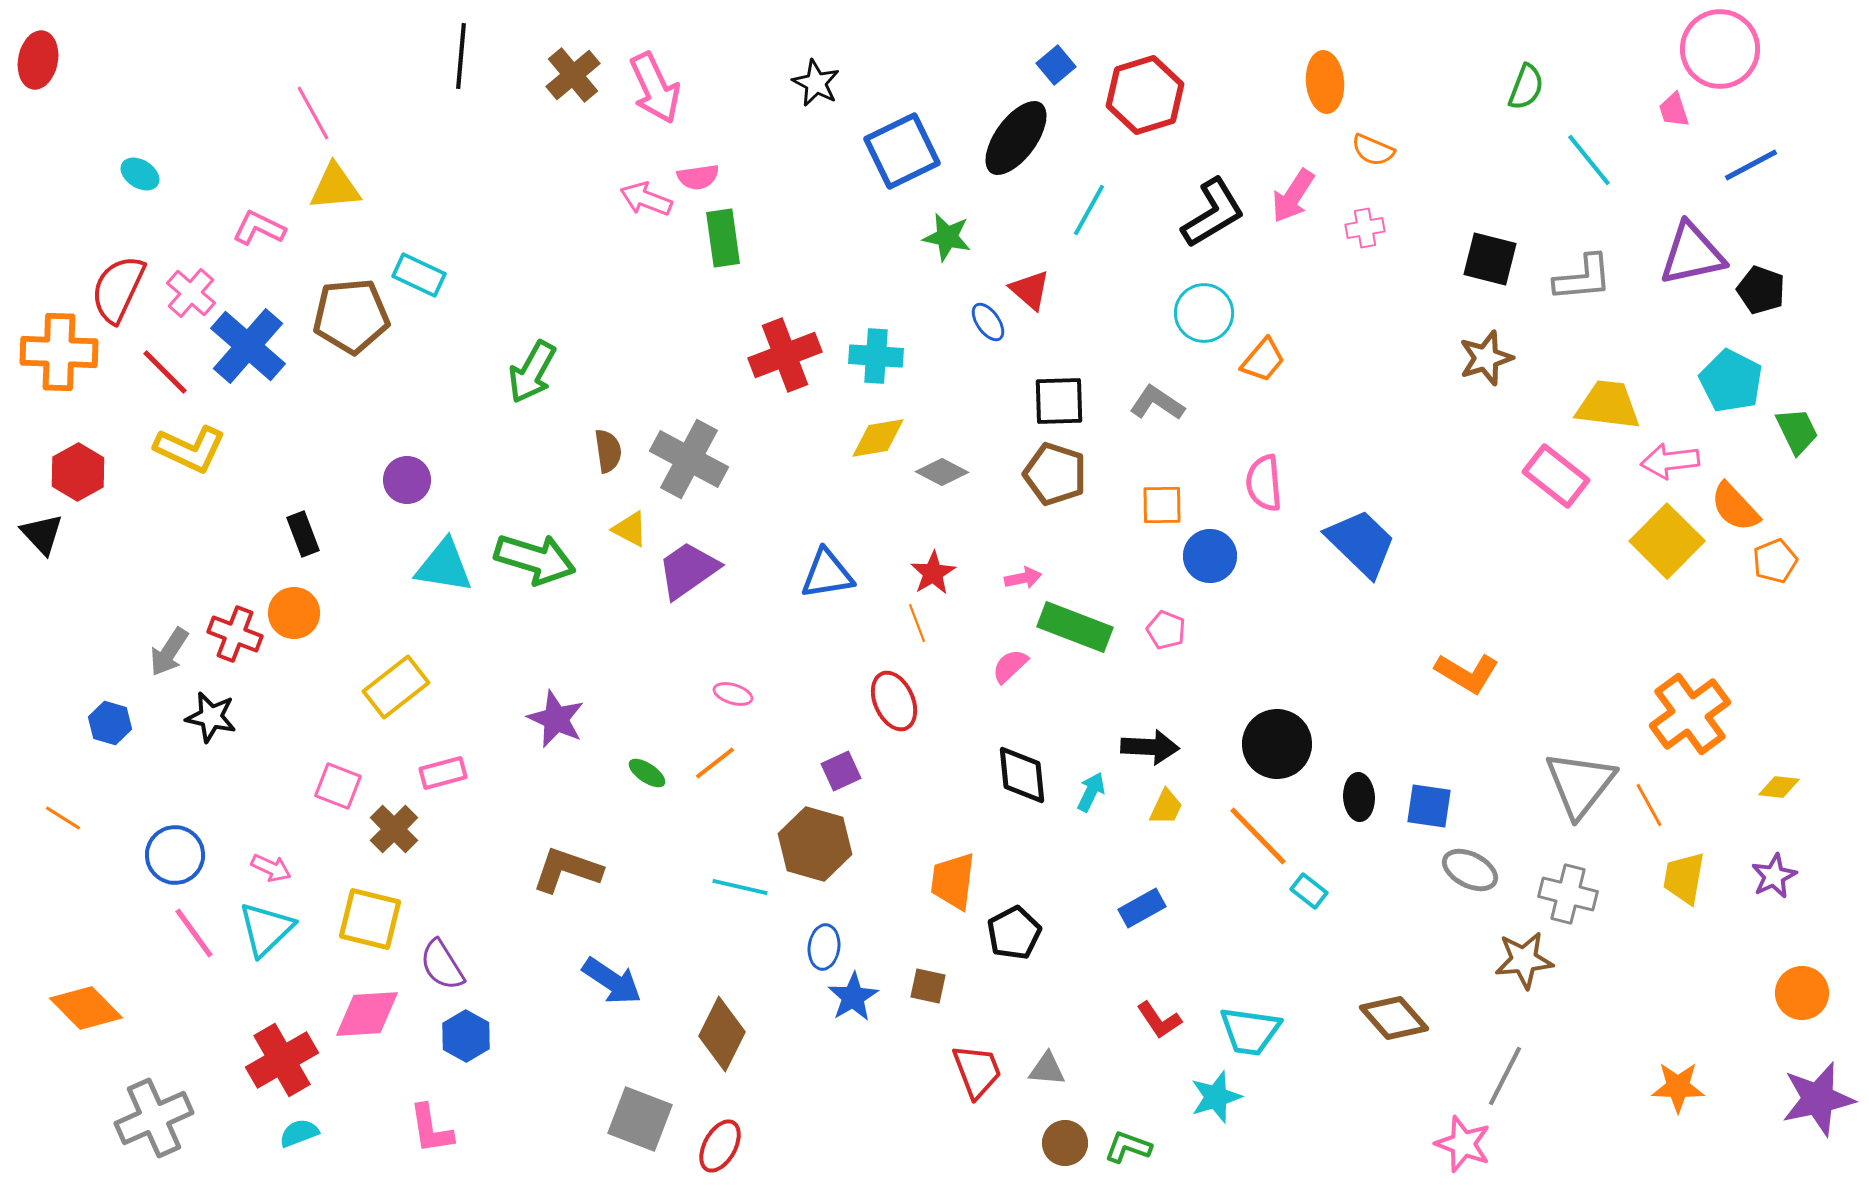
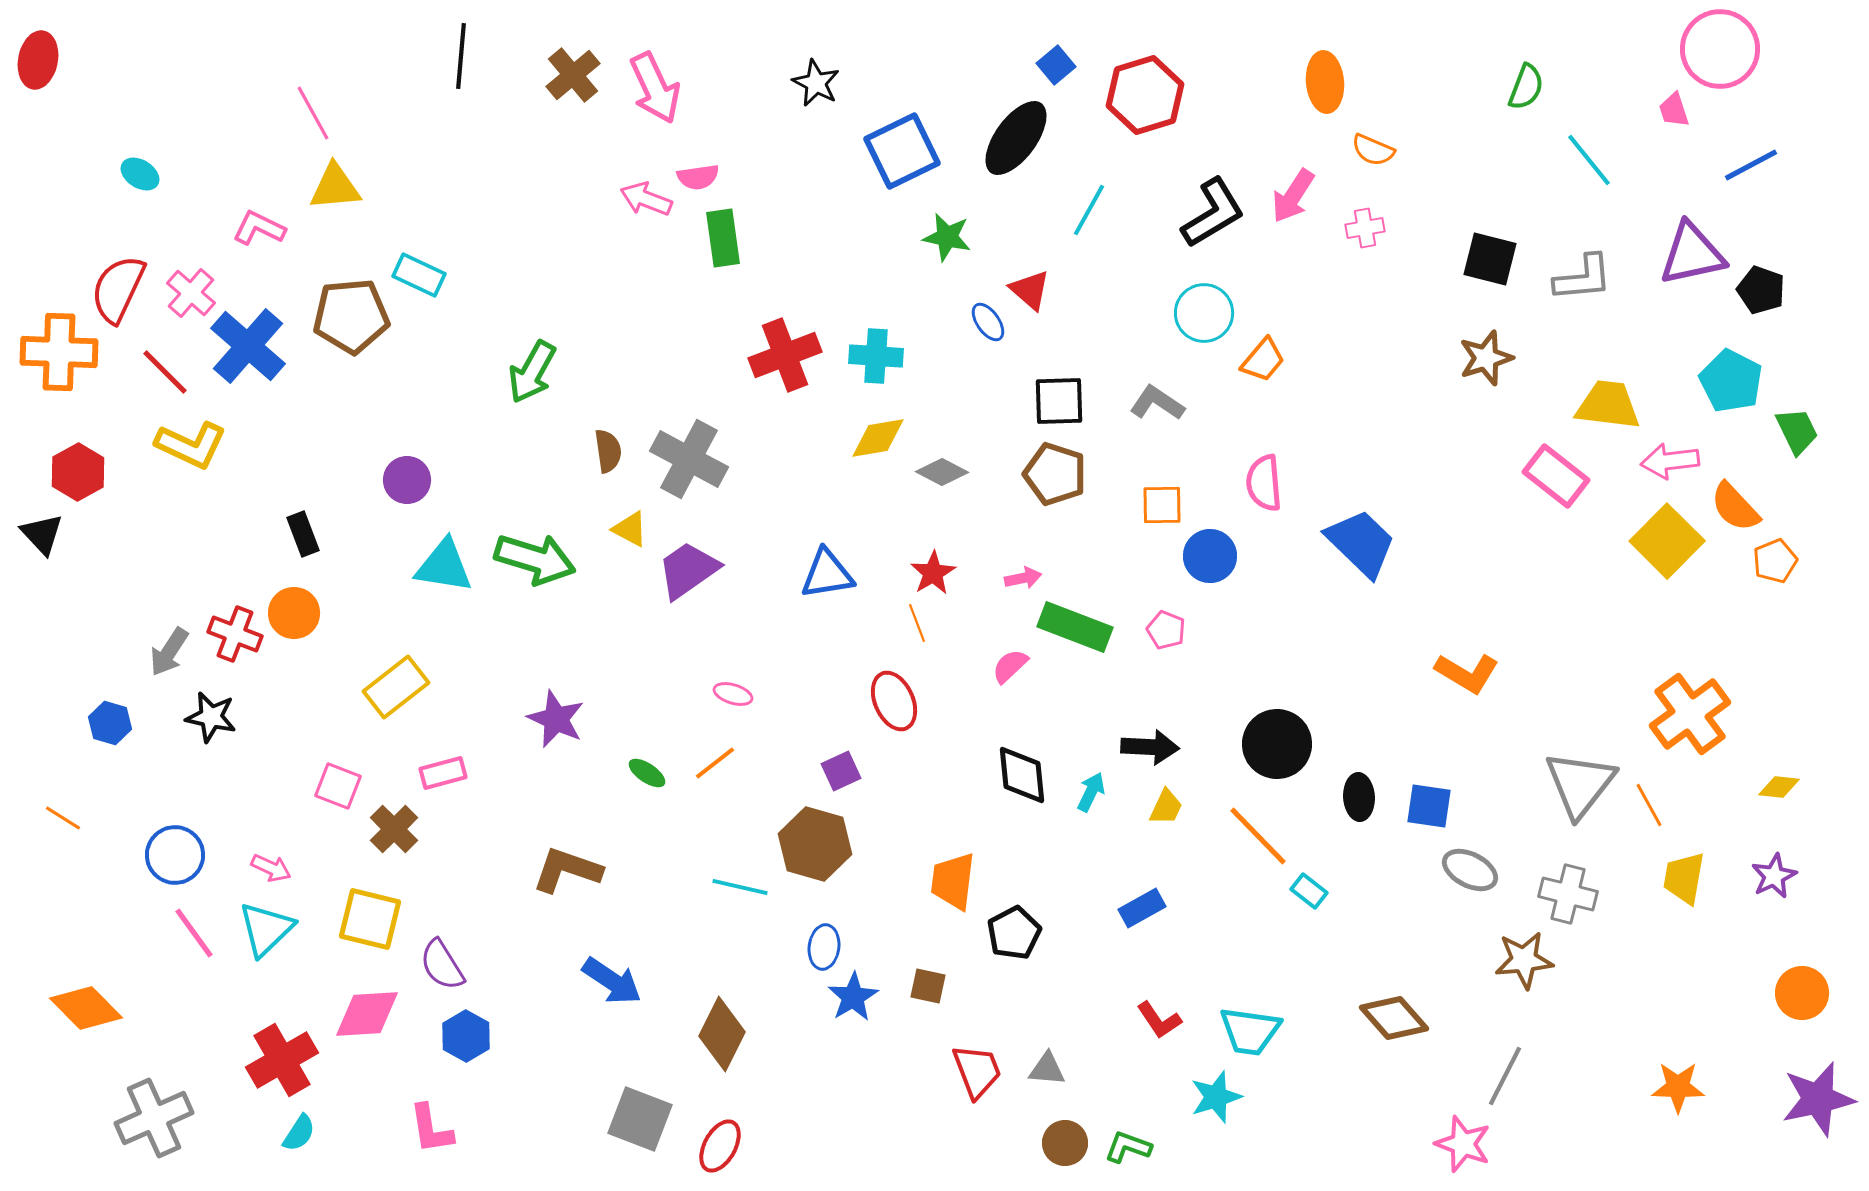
yellow L-shape at (190, 449): moved 1 px right, 4 px up
cyan semicircle at (299, 1133): rotated 144 degrees clockwise
